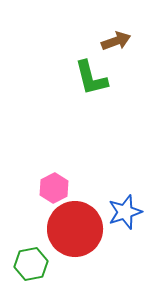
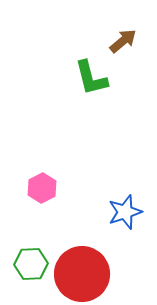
brown arrow: moved 7 px right; rotated 20 degrees counterclockwise
pink hexagon: moved 12 px left
red circle: moved 7 px right, 45 px down
green hexagon: rotated 8 degrees clockwise
